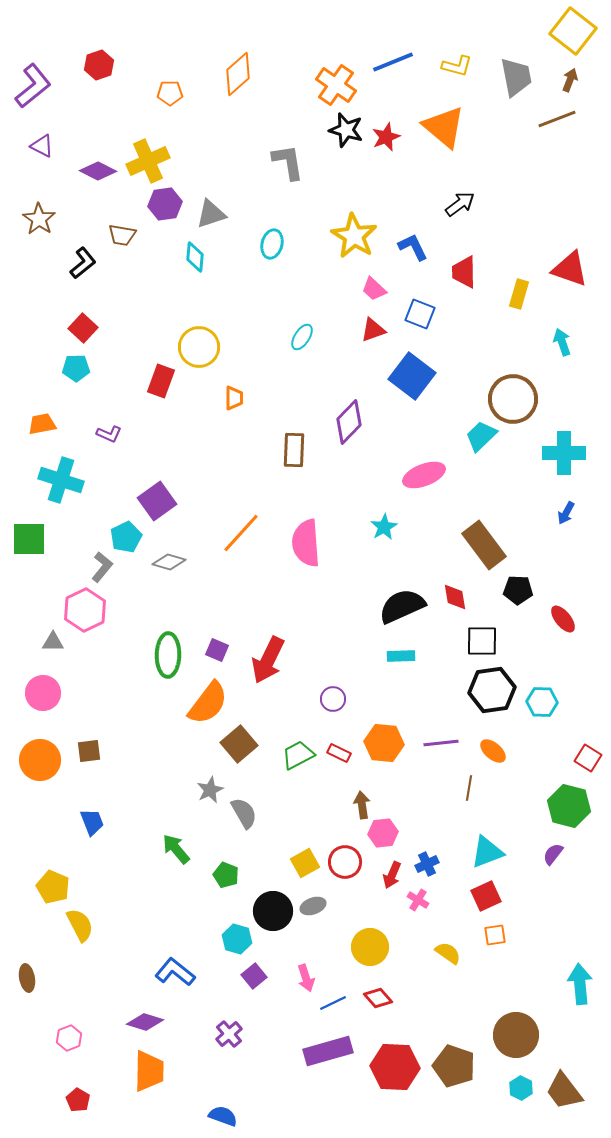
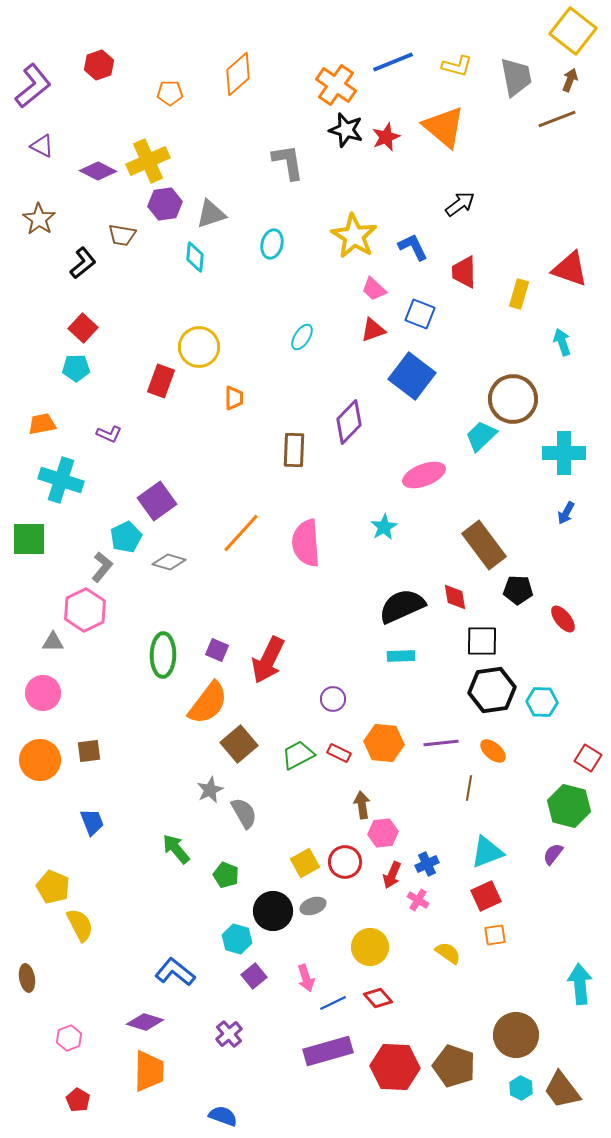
green ellipse at (168, 655): moved 5 px left
brown trapezoid at (564, 1091): moved 2 px left, 1 px up
